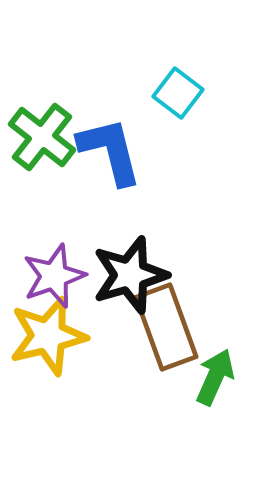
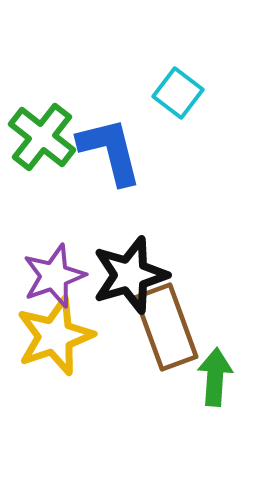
yellow star: moved 7 px right; rotated 6 degrees counterclockwise
green arrow: rotated 20 degrees counterclockwise
